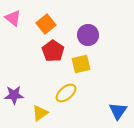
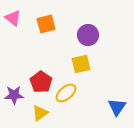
orange square: rotated 24 degrees clockwise
red pentagon: moved 12 px left, 31 px down
blue triangle: moved 1 px left, 4 px up
